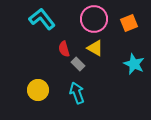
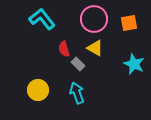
orange square: rotated 12 degrees clockwise
